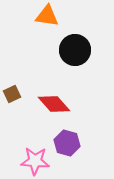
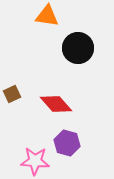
black circle: moved 3 px right, 2 px up
red diamond: moved 2 px right
